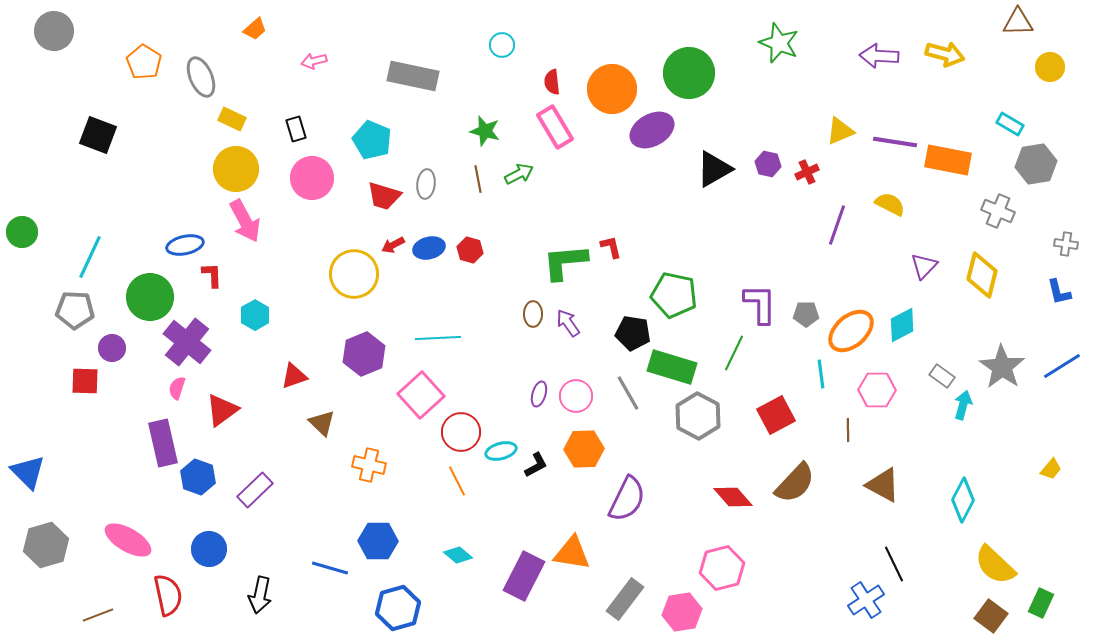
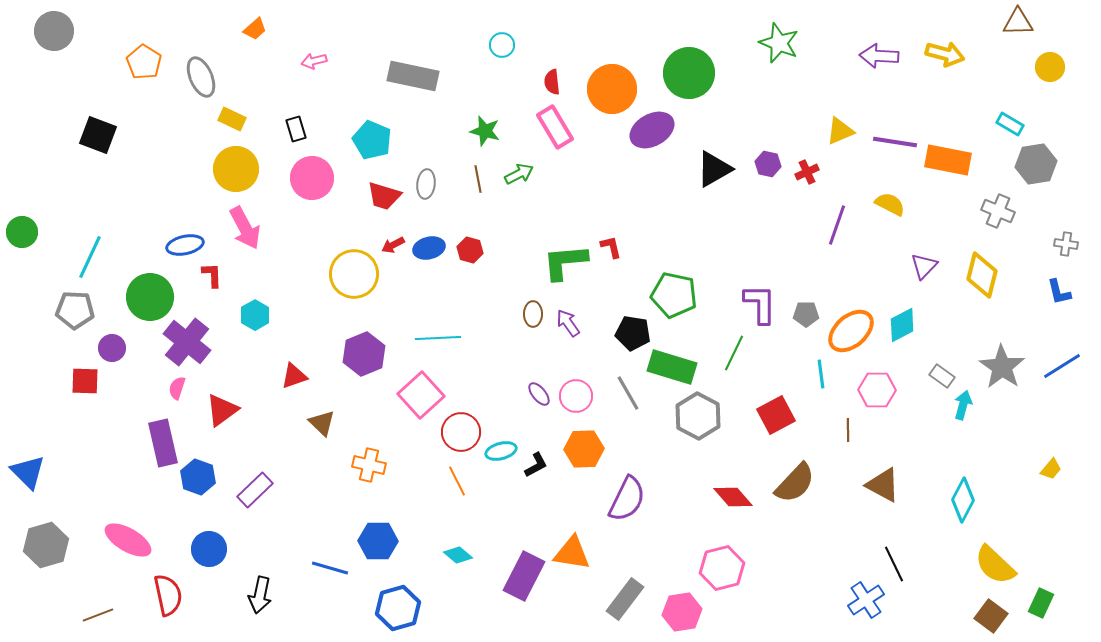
pink arrow at (245, 221): moved 7 px down
purple ellipse at (539, 394): rotated 55 degrees counterclockwise
